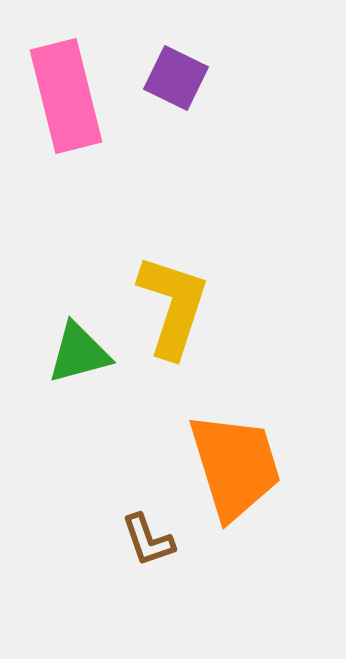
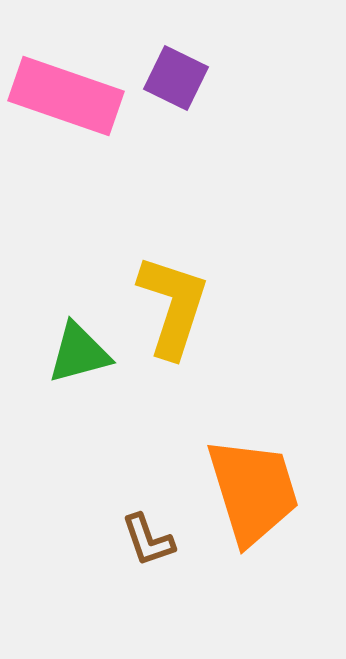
pink rectangle: rotated 57 degrees counterclockwise
orange trapezoid: moved 18 px right, 25 px down
